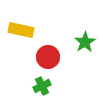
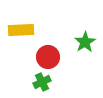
yellow rectangle: rotated 15 degrees counterclockwise
green cross: moved 4 px up
